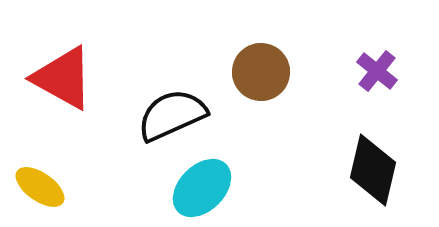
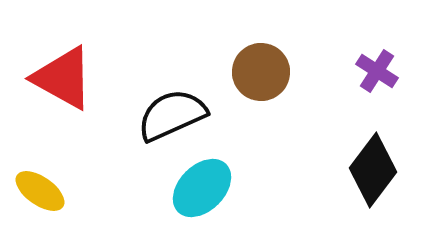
purple cross: rotated 6 degrees counterclockwise
black diamond: rotated 24 degrees clockwise
yellow ellipse: moved 4 px down
